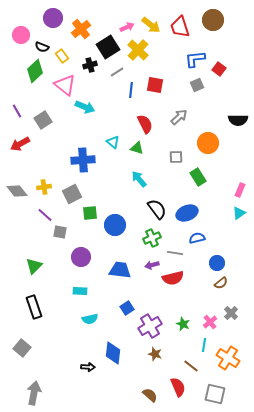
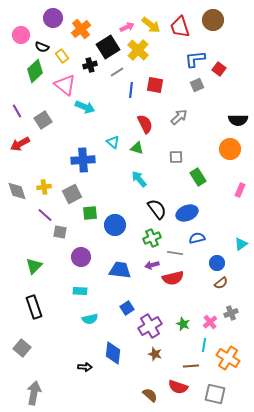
orange circle at (208, 143): moved 22 px right, 6 px down
gray diamond at (17, 191): rotated 20 degrees clockwise
cyan triangle at (239, 213): moved 2 px right, 31 px down
gray cross at (231, 313): rotated 24 degrees clockwise
brown line at (191, 366): rotated 42 degrees counterclockwise
black arrow at (88, 367): moved 3 px left
red semicircle at (178, 387): rotated 132 degrees clockwise
